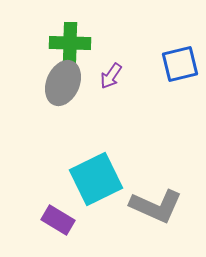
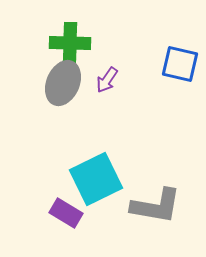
blue square: rotated 27 degrees clockwise
purple arrow: moved 4 px left, 4 px down
gray L-shape: rotated 14 degrees counterclockwise
purple rectangle: moved 8 px right, 7 px up
